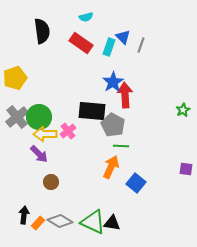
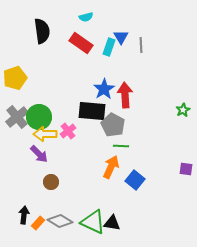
blue triangle: moved 2 px left; rotated 14 degrees clockwise
gray line: rotated 21 degrees counterclockwise
blue star: moved 9 px left, 7 px down
blue square: moved 1 px left, 3 px up
